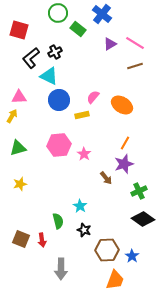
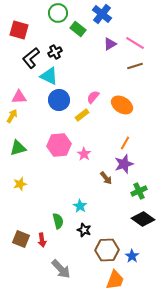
yellow rectangle: rotated 24 degrees counterclockwise
gray arrow: rotated 45 degrees counterclockwise
